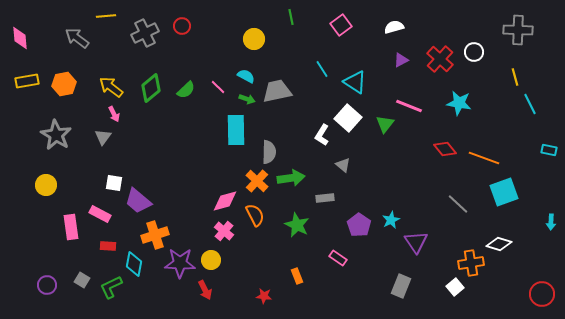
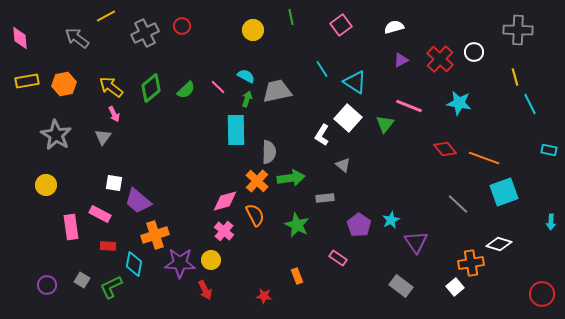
yellow line at (106, 16): rotated 24 degrees counterclockwise
yellow circle at (254, 39): moved 1 px left, 9 px up
green arrow at (247, 99): rotated 91 degrees counterclockwise
gray rectangle at (401, 286): rotated 75 degrees counterclockwise
